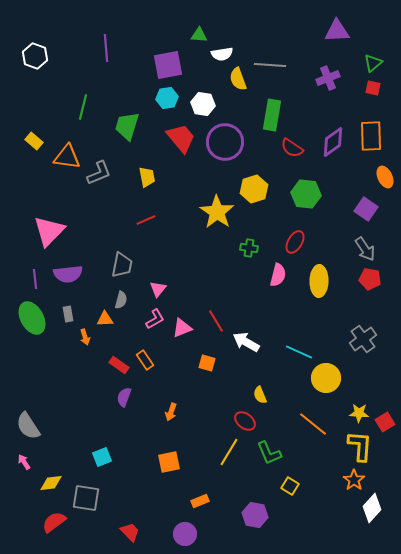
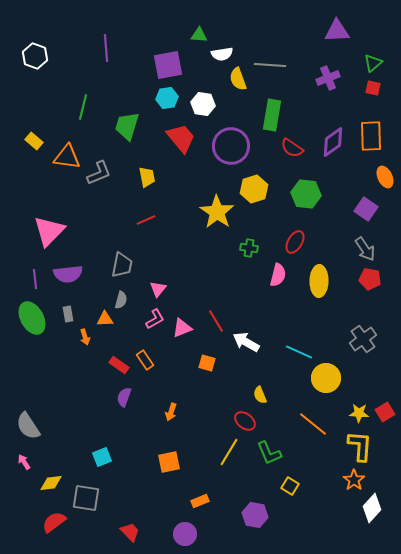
purple circle at (225, 142): moved 6 px right, 4 px down
red square at (385, 422): moved 10 px up
